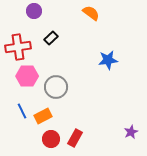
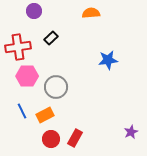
orange semicircle: rotated 42 degrees counterclockwise
orange rectangle: moved 2 px right, 1 px up
